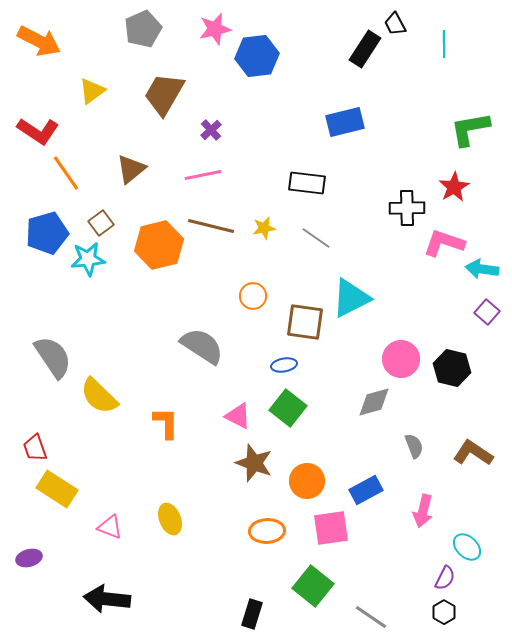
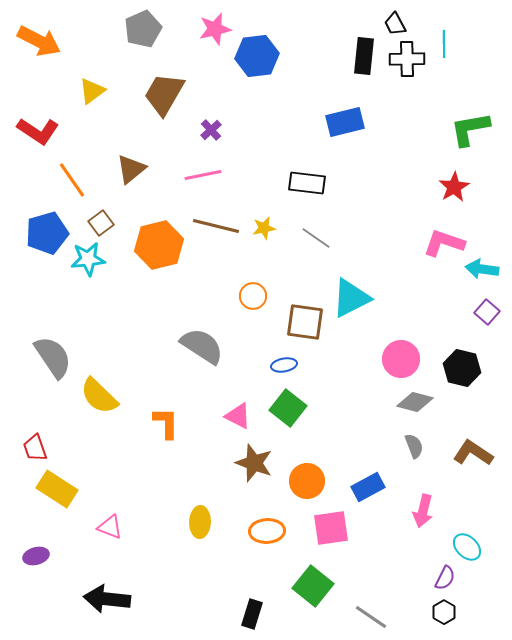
black rectangle at (365, 49): moved 1 px left, 7 px down; rotated 27 degrees counterclockwise
orange line at (66, 173): moved 6 px right, 7 px down
black cross at (407, 208): moved 149 px up
brown line at (211, 226): moved 5 px right
black hexagon at (452, 368): moved 10 px right
gray diamond at (374, 402): moved 41 px right; rotated 30 degrees clockwise
blue rectangle at (366, 490): moved 2 px right, 3 px up
yellow ellipse at (170, 519): moved 30 px right, 3 px down; rotated 24 degrees clockwise
purple ellipse at (29, 558): moved 7 px right, 2 px up
